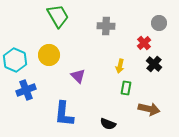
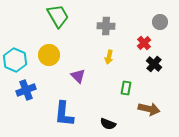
gray circle: moved 1 px right, 1 px up
yellow arrow: moved 11 px left, 9 px up
